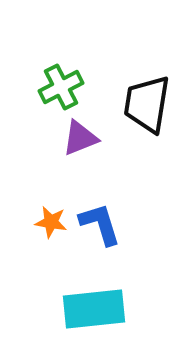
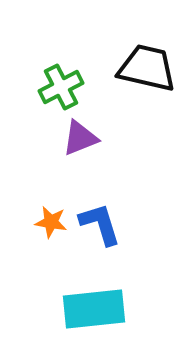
black trapezoid: moved 36 px up; rotated 94 degrees clockwise
